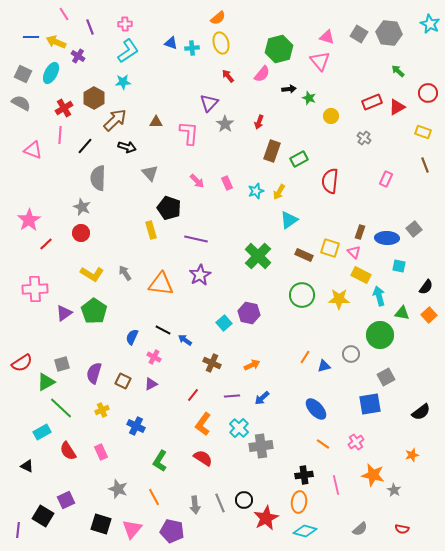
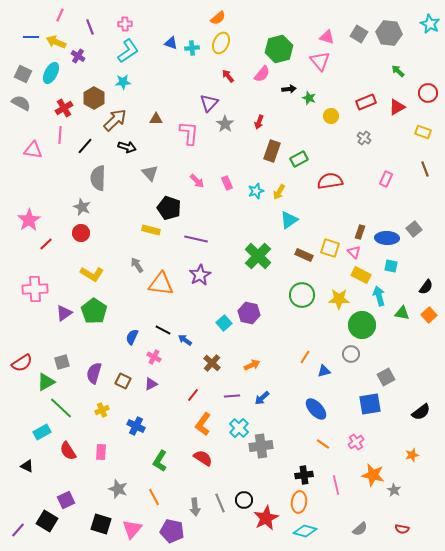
pink line at (64, 14): moved 4 px left, 1 px down; rotated 56 degrees clockwise
yellow ellipse at (221, 43): rotated 40 degrees clockwise
red rectangle at (372, 102): moved 6 px left
brown triangle at (156, 122): moved 3 px up
pink triangle at (33, 150): rotated 12 degrees counterclockwise
brown line at (425, 165): moved 4 px down
red semicircle at (330, 181): rotated 75 degrees clockwise
yellow rectangle at (151, 230): rotated 60 degrees counterclockwise
cyan square at (399, 266): moved 8 px left
gray arrow at (125, 273): moved 12 px right, 8 px up
green circle at (380, 335): moved 18 px left, 10 px up
brown cross at (212, 363): rotated 18 degrees clockwise
gray square at (62, 364): moved 2 px up
blue triangle at (324, 366): moved 5 px down
pink rectangle at (101, 452): rotated 28 degrees clockwise
gray arrow at (195, 505): moved 2 px down
black square at (43, 516): moved 4 px right, 5 px down
purple line at (18, 530): rotated 35 degrees clockwise
